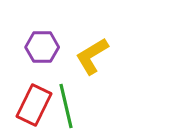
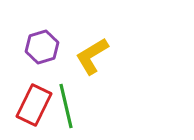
purple hexagon: rotated 16 degrees counterclockwise
